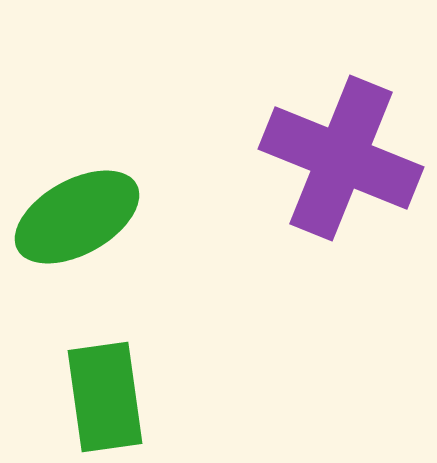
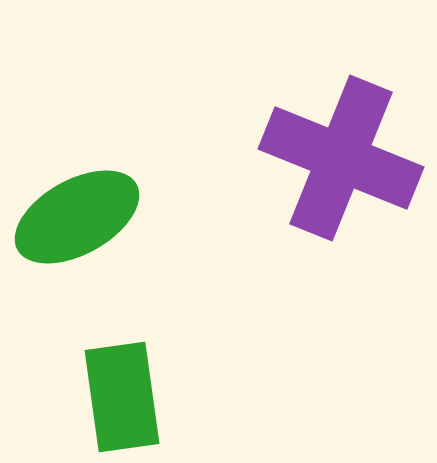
green rectangle: moved 17 px right
